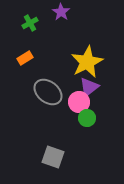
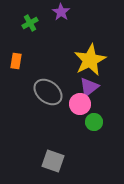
orange rectangle: moved 9 px left, 3 px down; rotated 49 degrees counterclockwise
yellow star: moved 3 px right, 2 px up
pink circle: moved 1 px right, 2 px down
green circle: moved 7 px right, 4 px down
gray square: moved 4 px down
